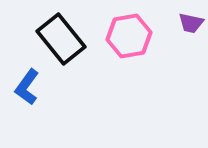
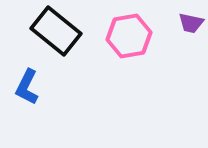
black rectangle: moved 5 px left, 8 px up; rotated 12 degrees counterclockwise
blue L-shape: rotated 9 degrees counterclockwise
